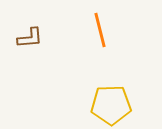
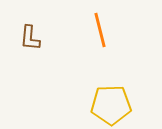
brown L-shape: rotated 100 degrees clockwise
